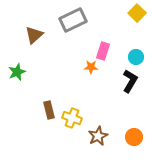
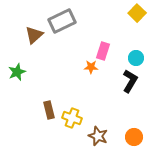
gray rectangle: moved 11 px left, 1 px down
cyan circle: moved 1 px down
brown star: rotated 24 degrees counterclockwise
